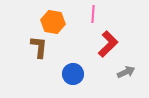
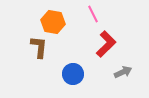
pink line: rotated 30 degrees counterclockwise
red L-shape: moved 2 px left
gray arrow: moved 3 px left
